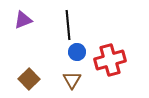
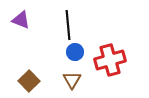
purple triangle: moved 2 px left; rotated 42 degrees clockwise
blue circle: moved 2 px left
brown square: moved 2 px down
